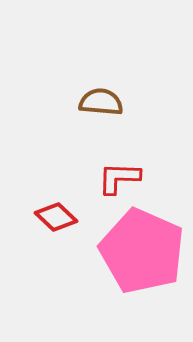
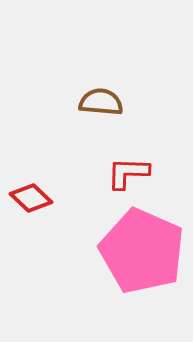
red L-shape: moved 9 px right, 5 px up
red diamond: moved 25 px left, 19 px up
